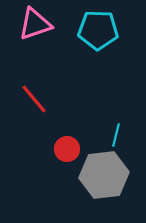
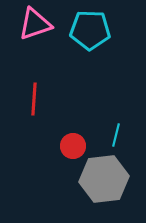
cyan pentagon: moved 8 px left
red line: rotated 44 degrees clockwise
red circle: moved 6 px right, 3 px up
gray hexagon: moved 4 px down
